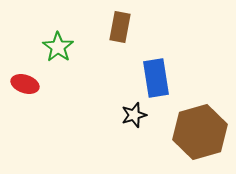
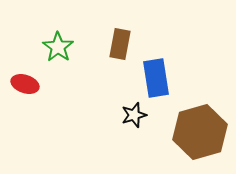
brown rectangle: moved 17 px down
